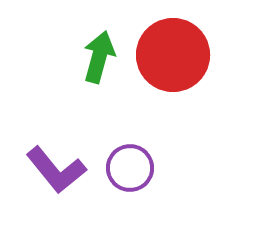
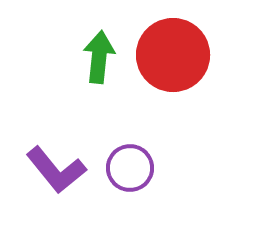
green arrow: rotated 9 degrees counterclockwise
